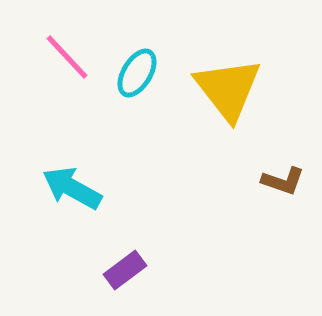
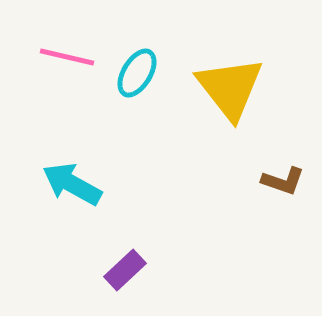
pink line: rotated 34 degrees counterclockwise
yellow triangle: moved 2 px right, 1 px up
cyan arrow: moved 4 px up
purple rectangle: rotated 6 degrees counterclockwise
